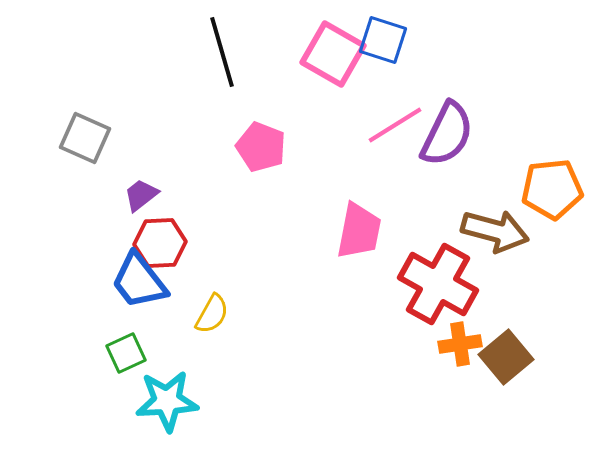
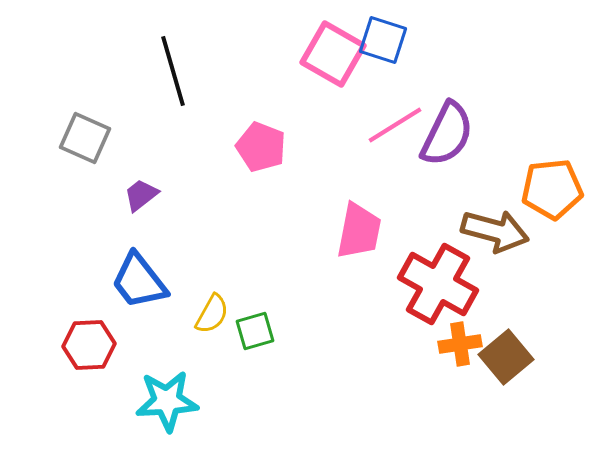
black line: moved 49 px left, 19 px down
red hexagon: moved 71 px left, 102 px down
green square: moved 129 px right, 22 px up; rotated 9 degrees clockwise
